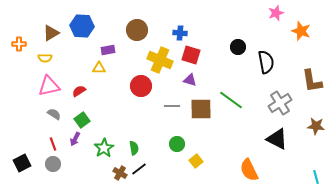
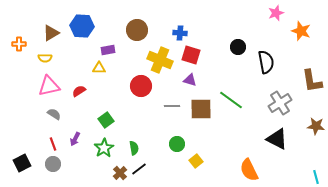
green square: moved 24 px right
brown cross: rotated 16 degrees clockwise
